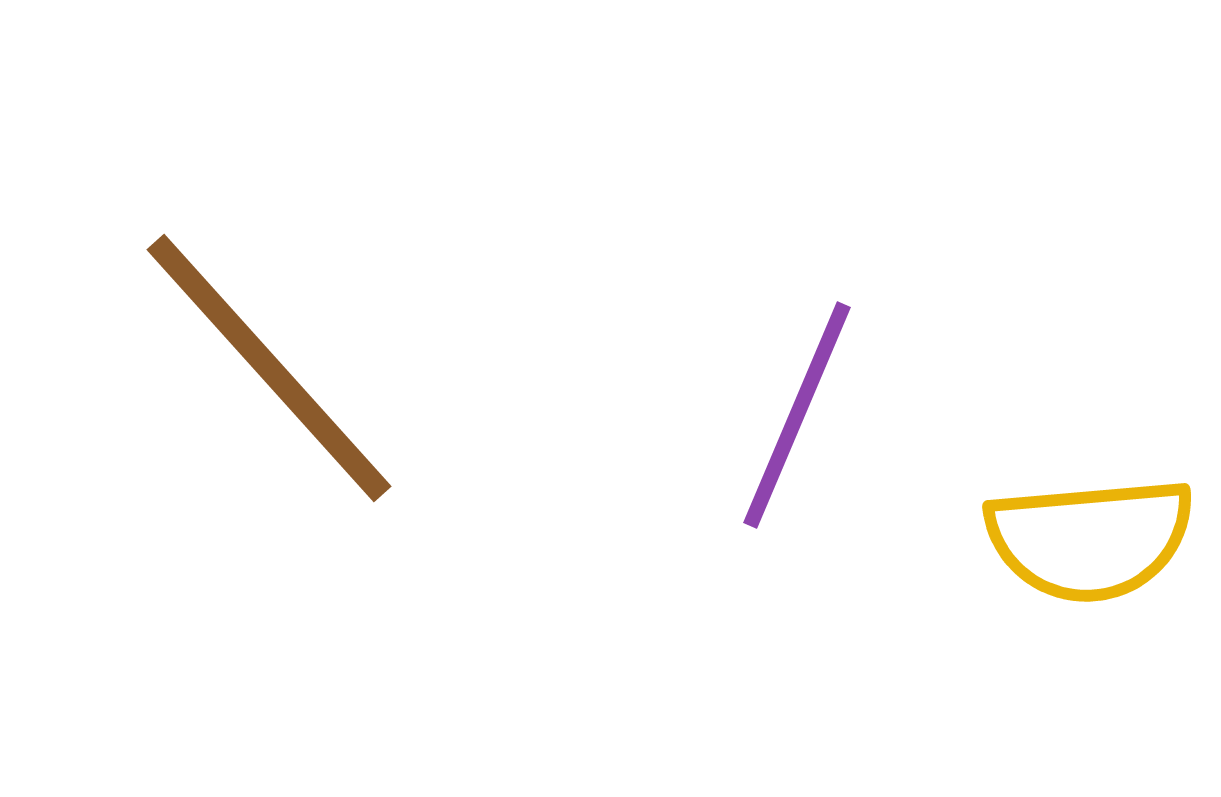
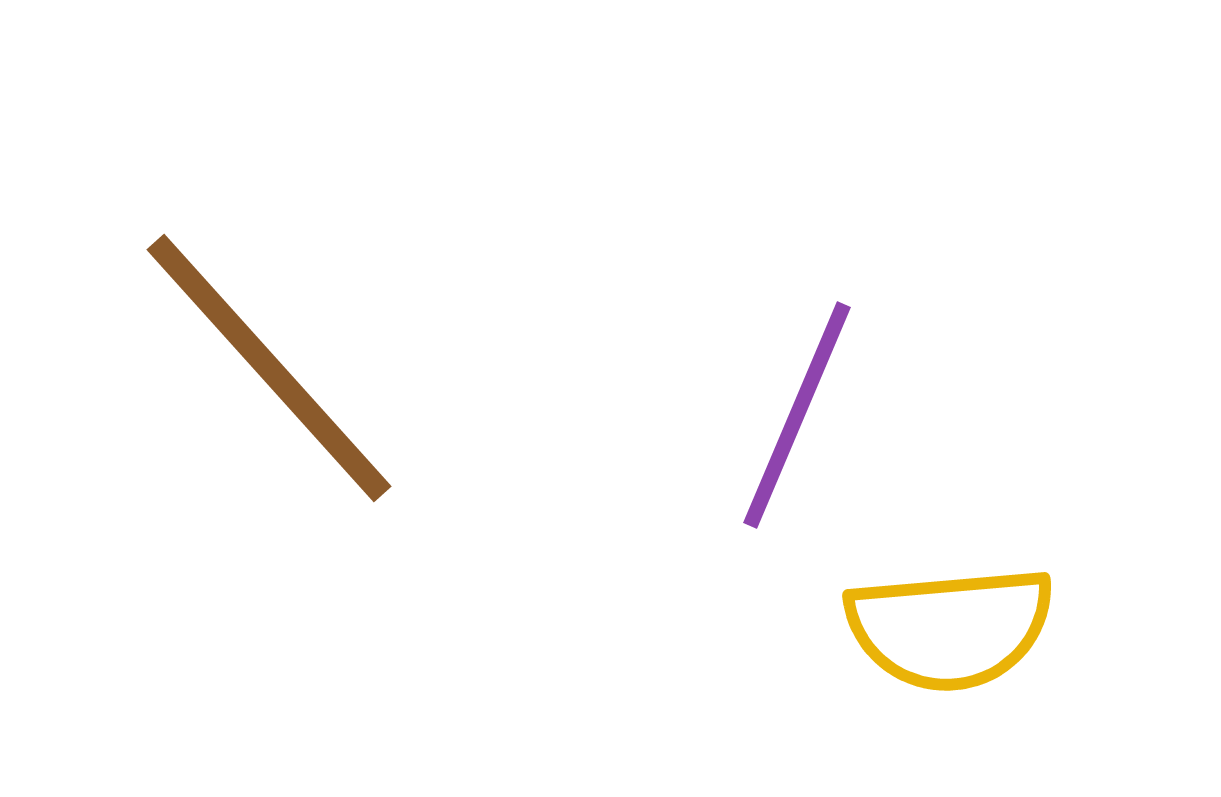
yellow semicircle: moved 140 px left, 89 px down
